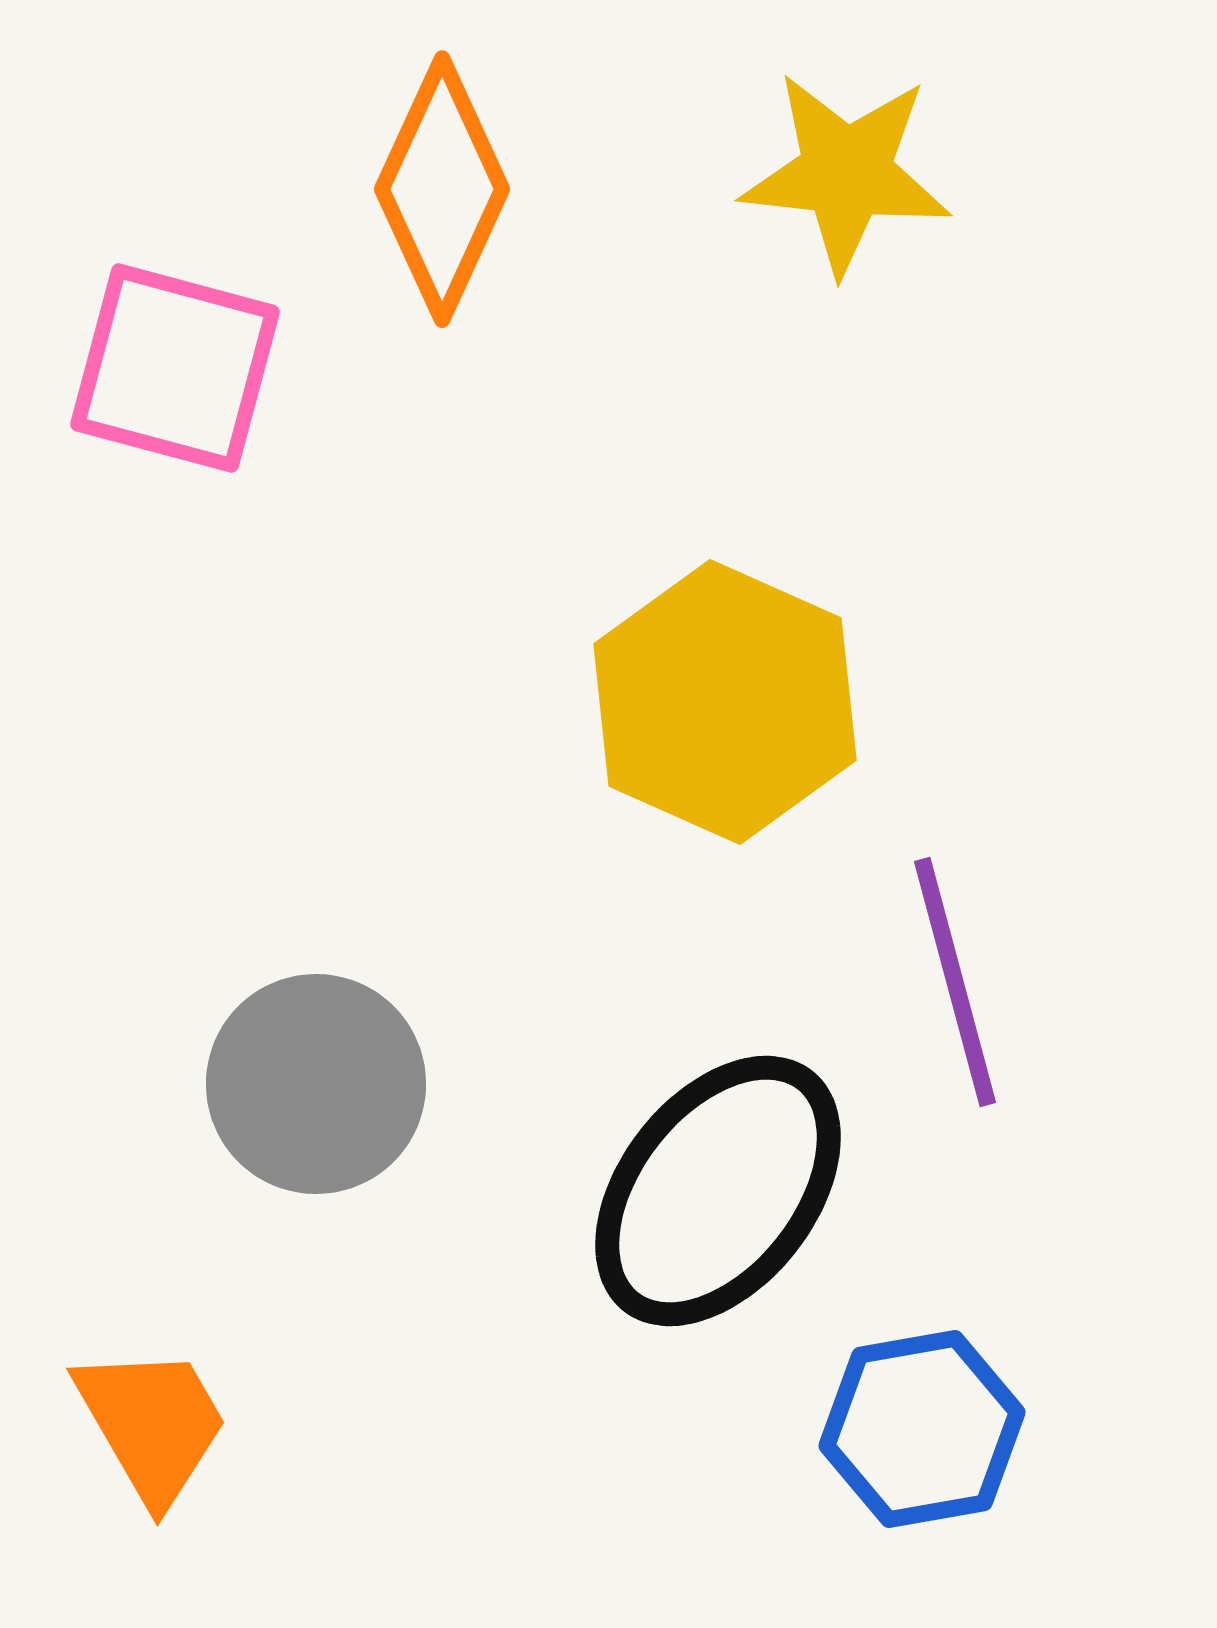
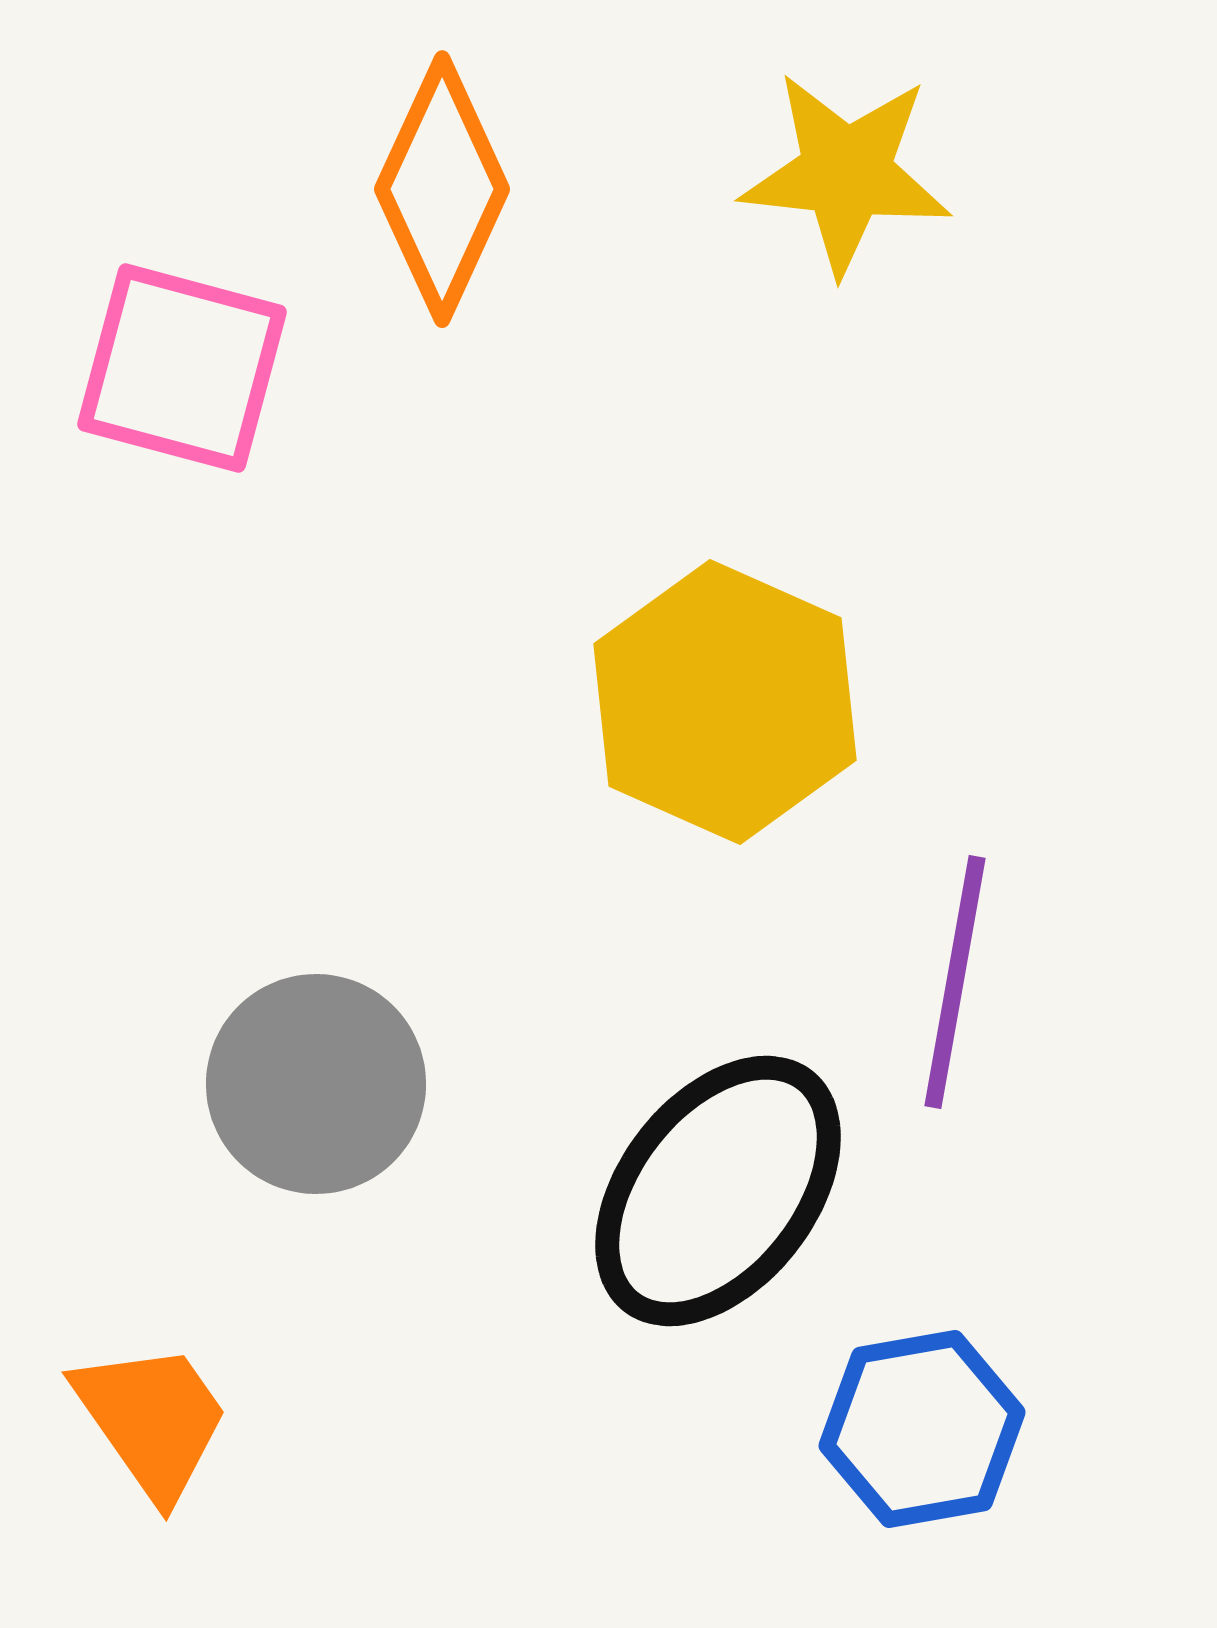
pink square: moved 7 px right
purple line: rotated 25 degrees clockwise
orange trapezoid: moved 4 px up; rotated 5 degrees counterclockwise
